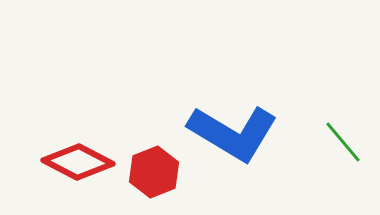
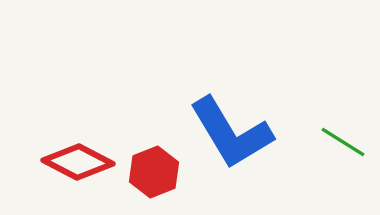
blue L-shape: moved 2 px left; rotated 28 degrees clockwise
green line: rotated 18 degrees counterclockwise
